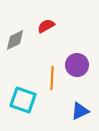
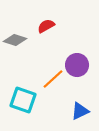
gray diamond: rotated 45 degrees clockwise
orange line: moved 1 px right, 1 px down; rotated 45 degrees clockwise
